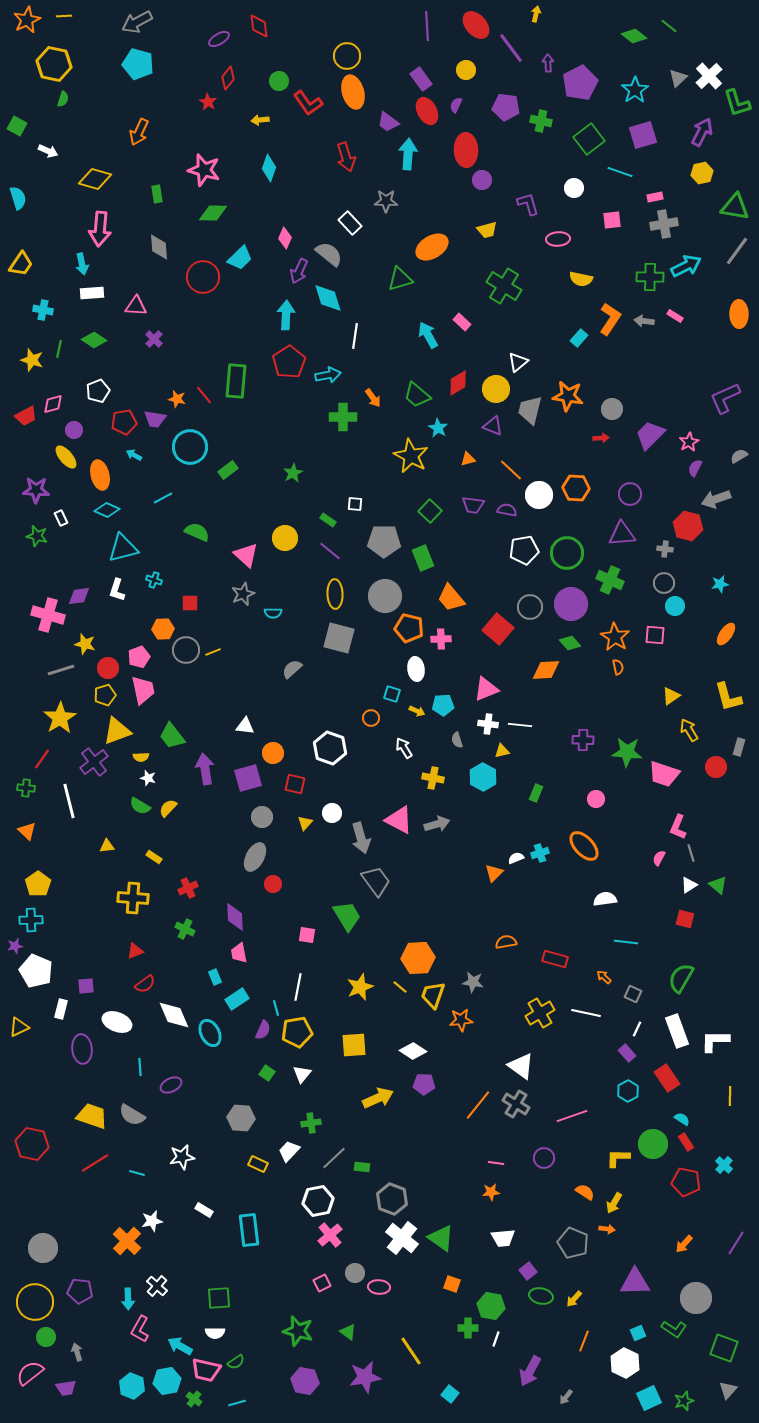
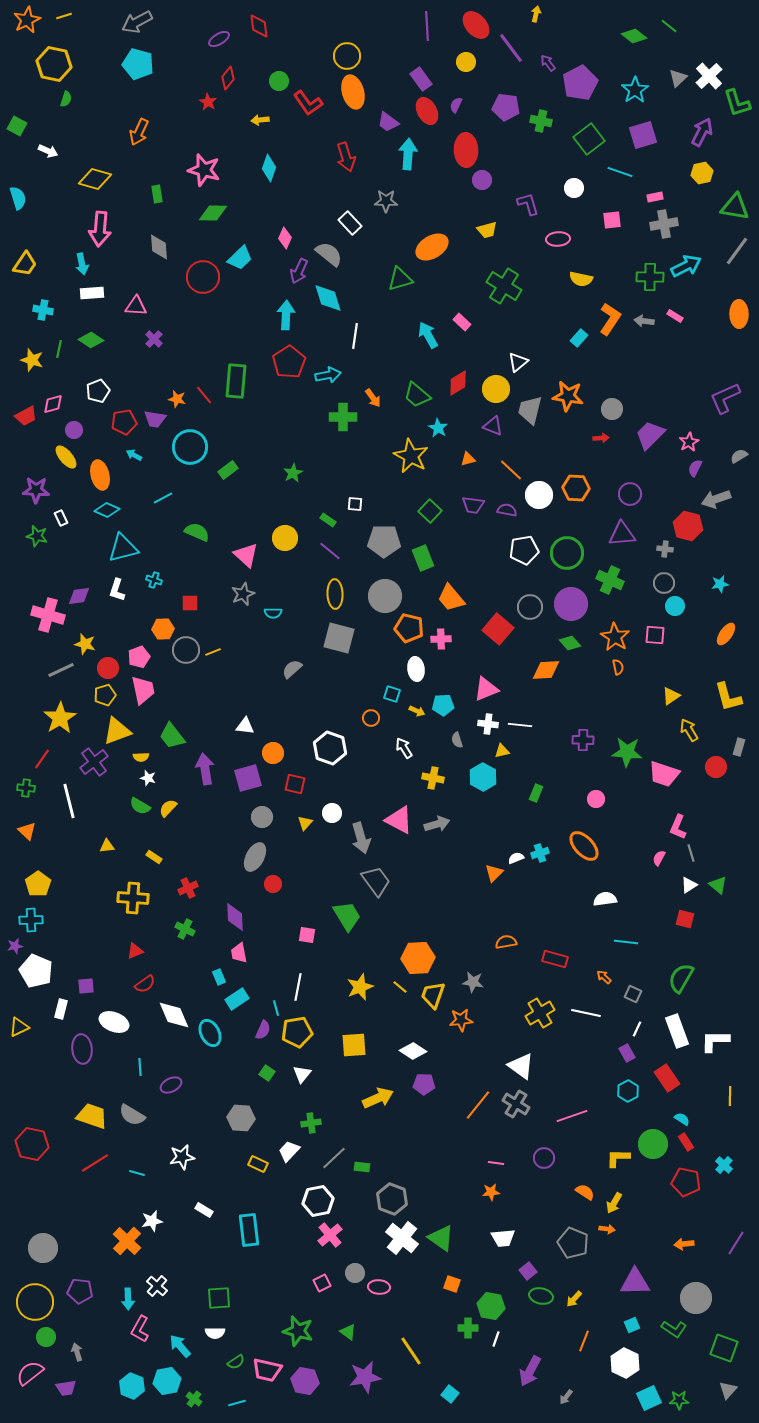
yellow line at (64, 16): rotated 14 degrees counterclockwise
purple arrow at (548, 63): rotated 36 degrees counterclockwise
yellow circle at (466, 70): moved 8 px up
green semicircle at (63, 99): moved 3 px right
yellow trapezoid at (21, 264): moved 4 px right
green diamond at (94, 340): moved 3 px left
gray line at (61, 670): rotated 8 degrees counterclockwise
cyan rectangle at (215, 977): moved 4 px right
white ellipse at (117, 1022): moved 3 px left
purple rectangle at (627, 1053): rotated 12 degrees clockwise
orange arrow at (684, 1244): rotated 42 degrees clockwise
cyan square at (638, 1333): moved 6 px left, 8 px up
cyan arrow at (180, 1346): rotated 20 degrees clockwise
pink trapezoid at (206, 1370): moved 61 px right
green star at (684, 1401): moved 5 px left, 1 px up; rotated 18 degrees clockwise
